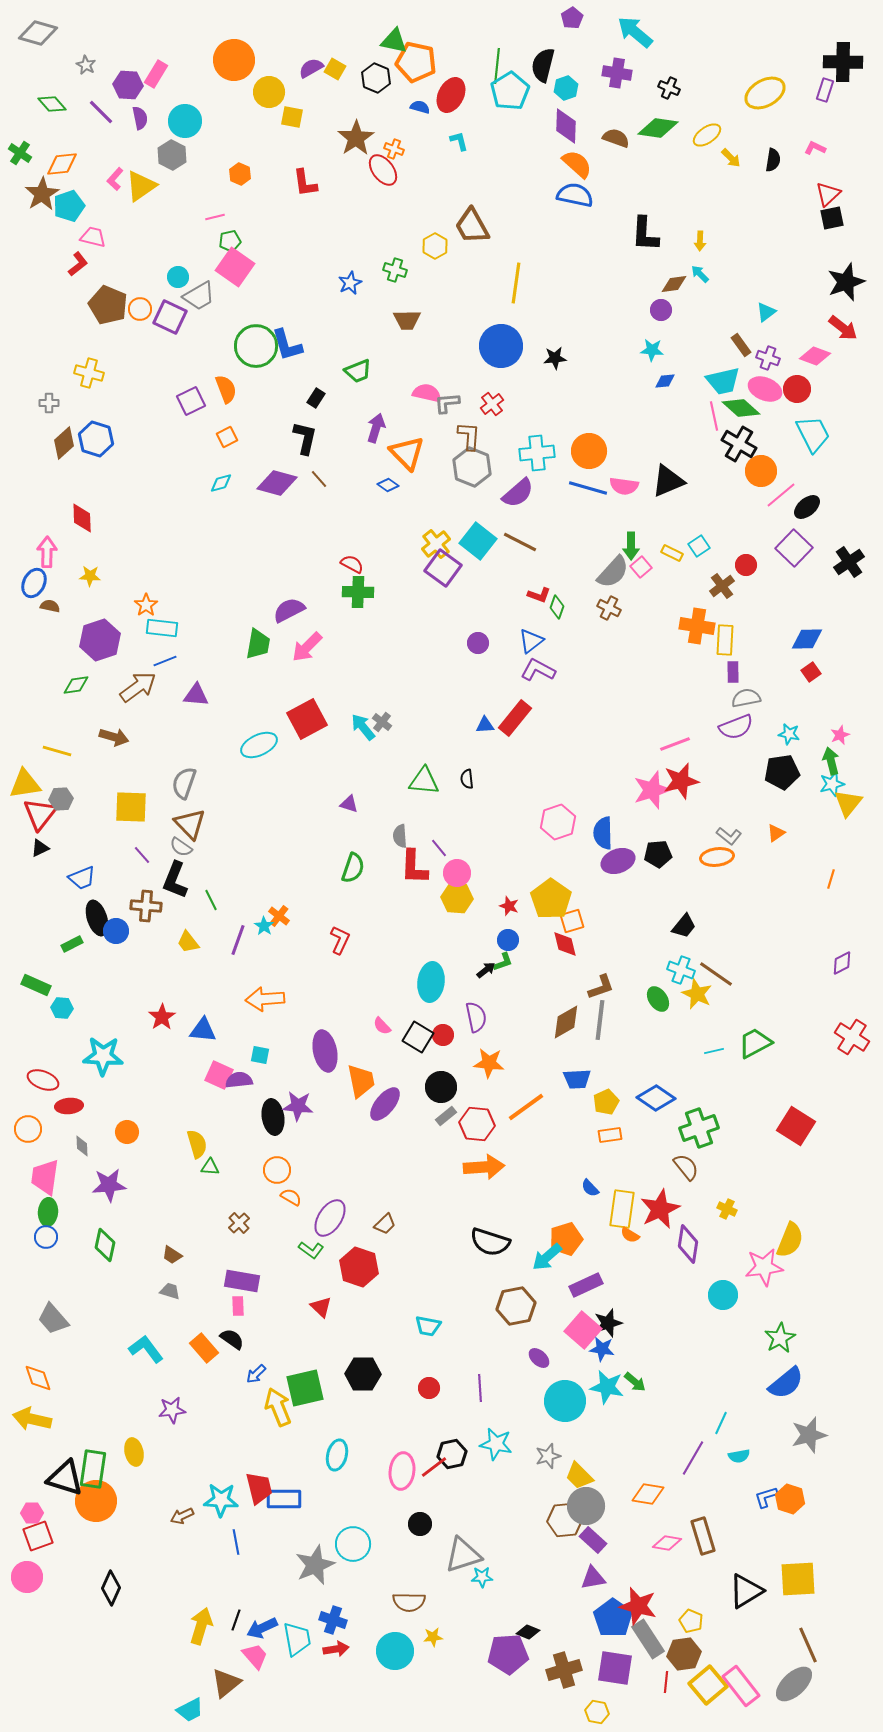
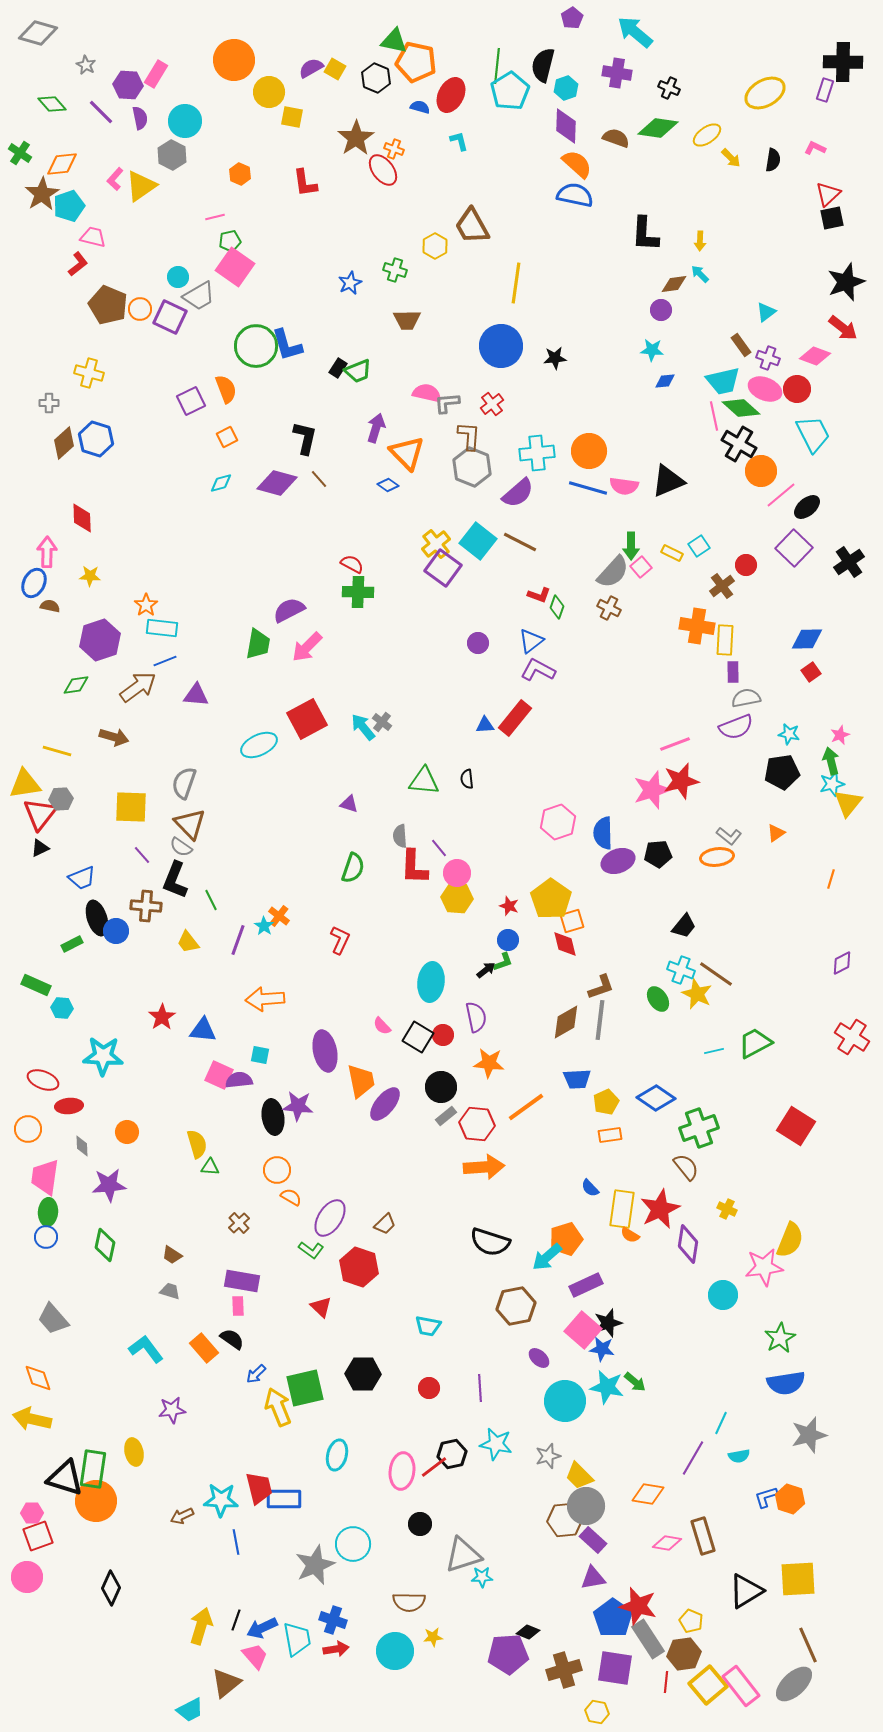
black rectangle at (316, 398): moved 22 px right, 30 px up
blue semicircle at (786, 1383): rotated 30 degrees clockwise
